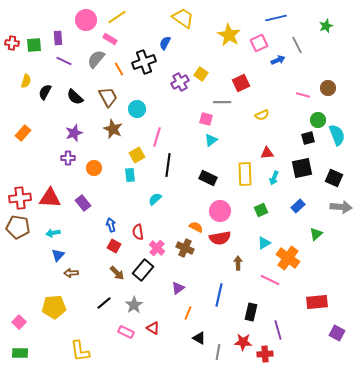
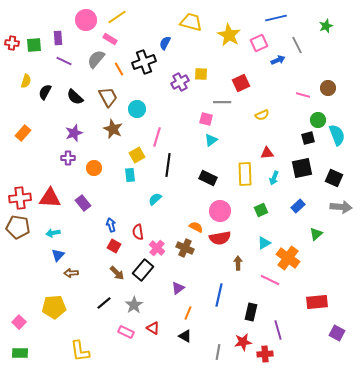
yellow trapezoid at (183, 18): moved 8 px right, 4 px down; rotated 20 degrees counterclockwise
yellow square at (201, 74): rotated 32 degrees counterclockwise
black triangle at (199, 338): moved 14 px left, 2 px up
red star at (243, 342): rotated 12 degrees counterclockwise
